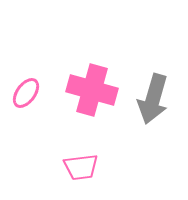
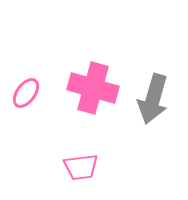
pink cross: moved 1 px right, 2 px up
